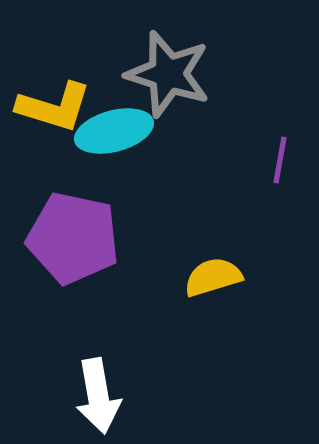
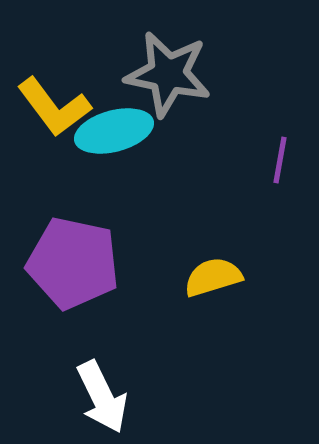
gray star: rotated 6 degrees counterclockwise
yellow L-shape: rotated 36 degrees clockwise
purple pentagon: moved 25 px down
white arrow: moved 4 px right, 1 px down; rotated 16 degrees counterclockwise
